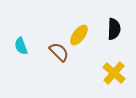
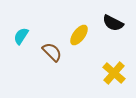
black semicircle: moved 1 px left, 6 px up; rotated 115 degrees clockwise
cyan semicircle: moved 10 px up; rotated 54 degrees clockwise
brown semicircle: moved 7 px left
